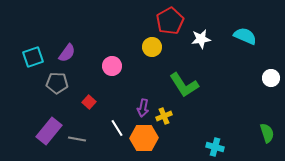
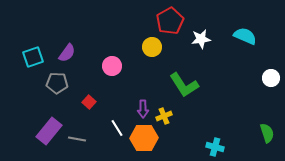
purple arrow: moved 1 px down; rotated 12 degrees counterclockwise
